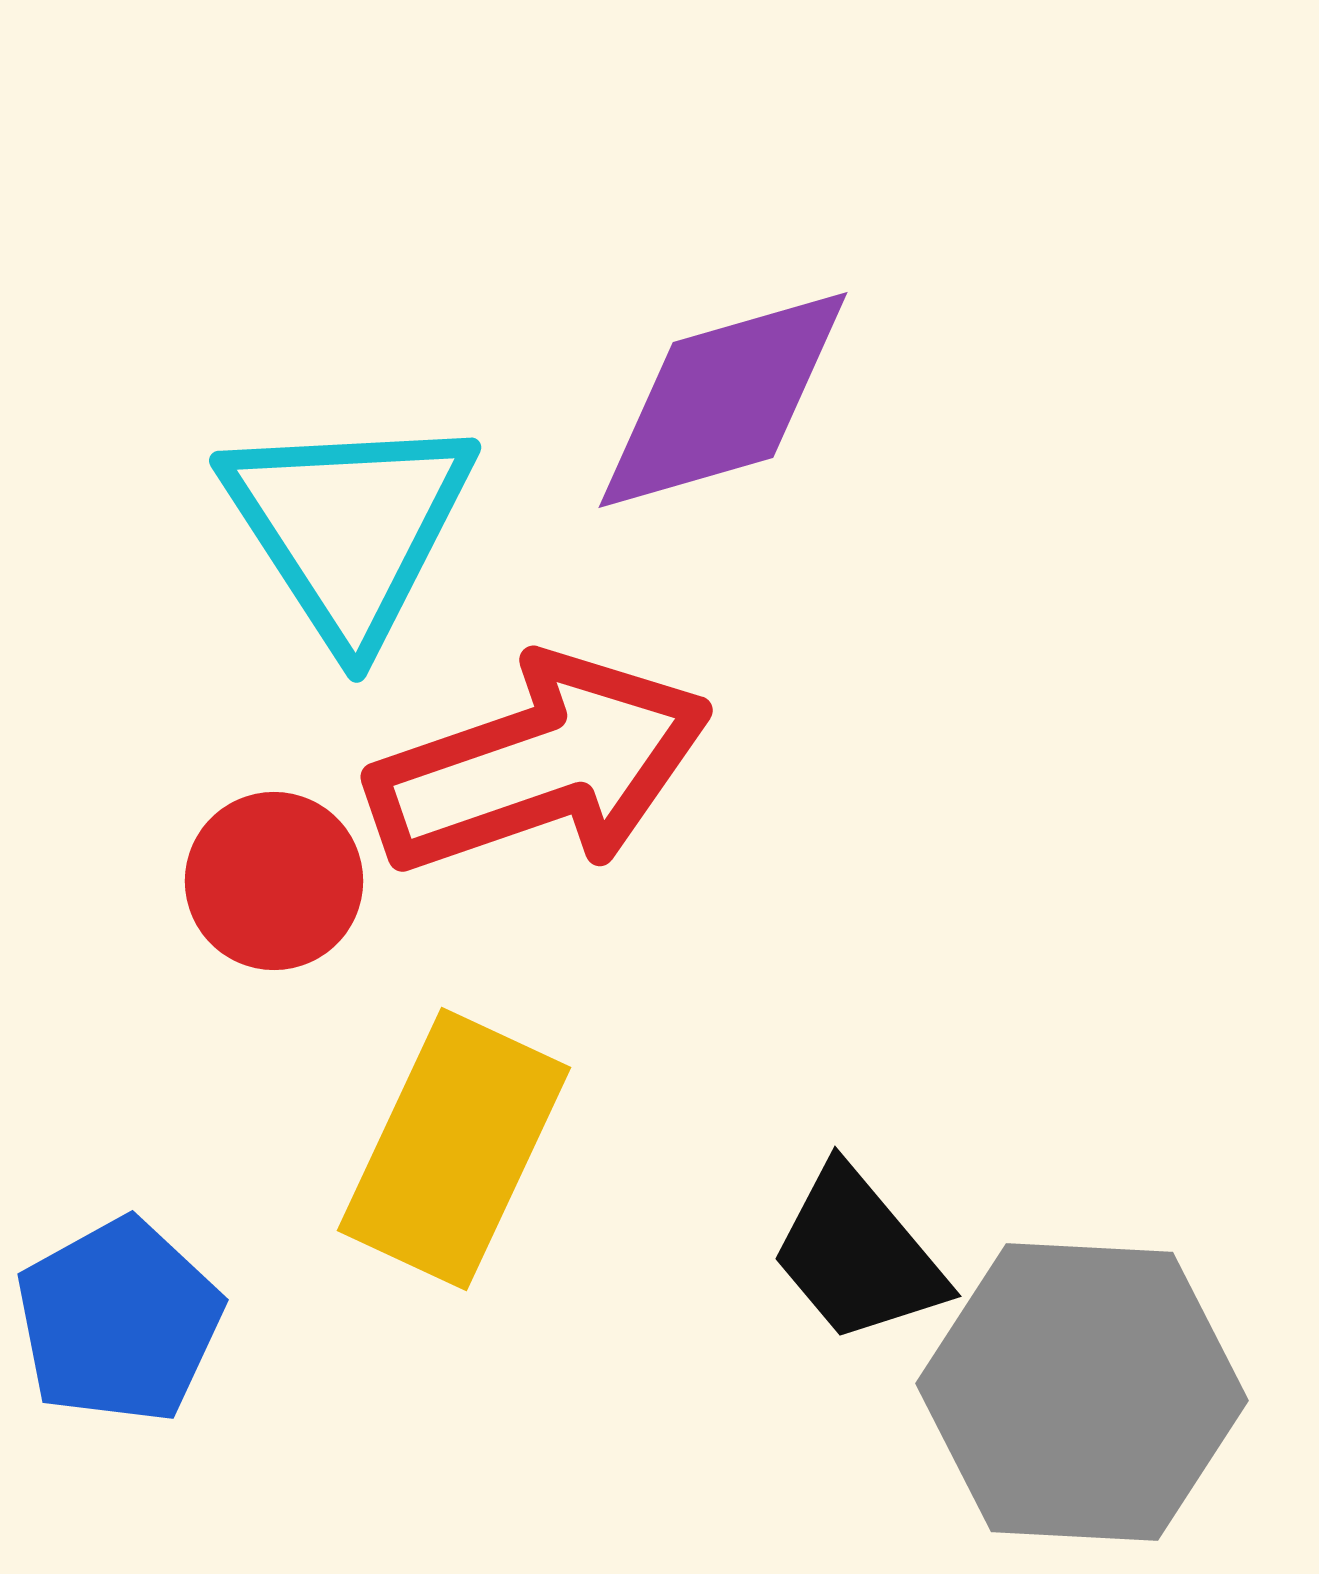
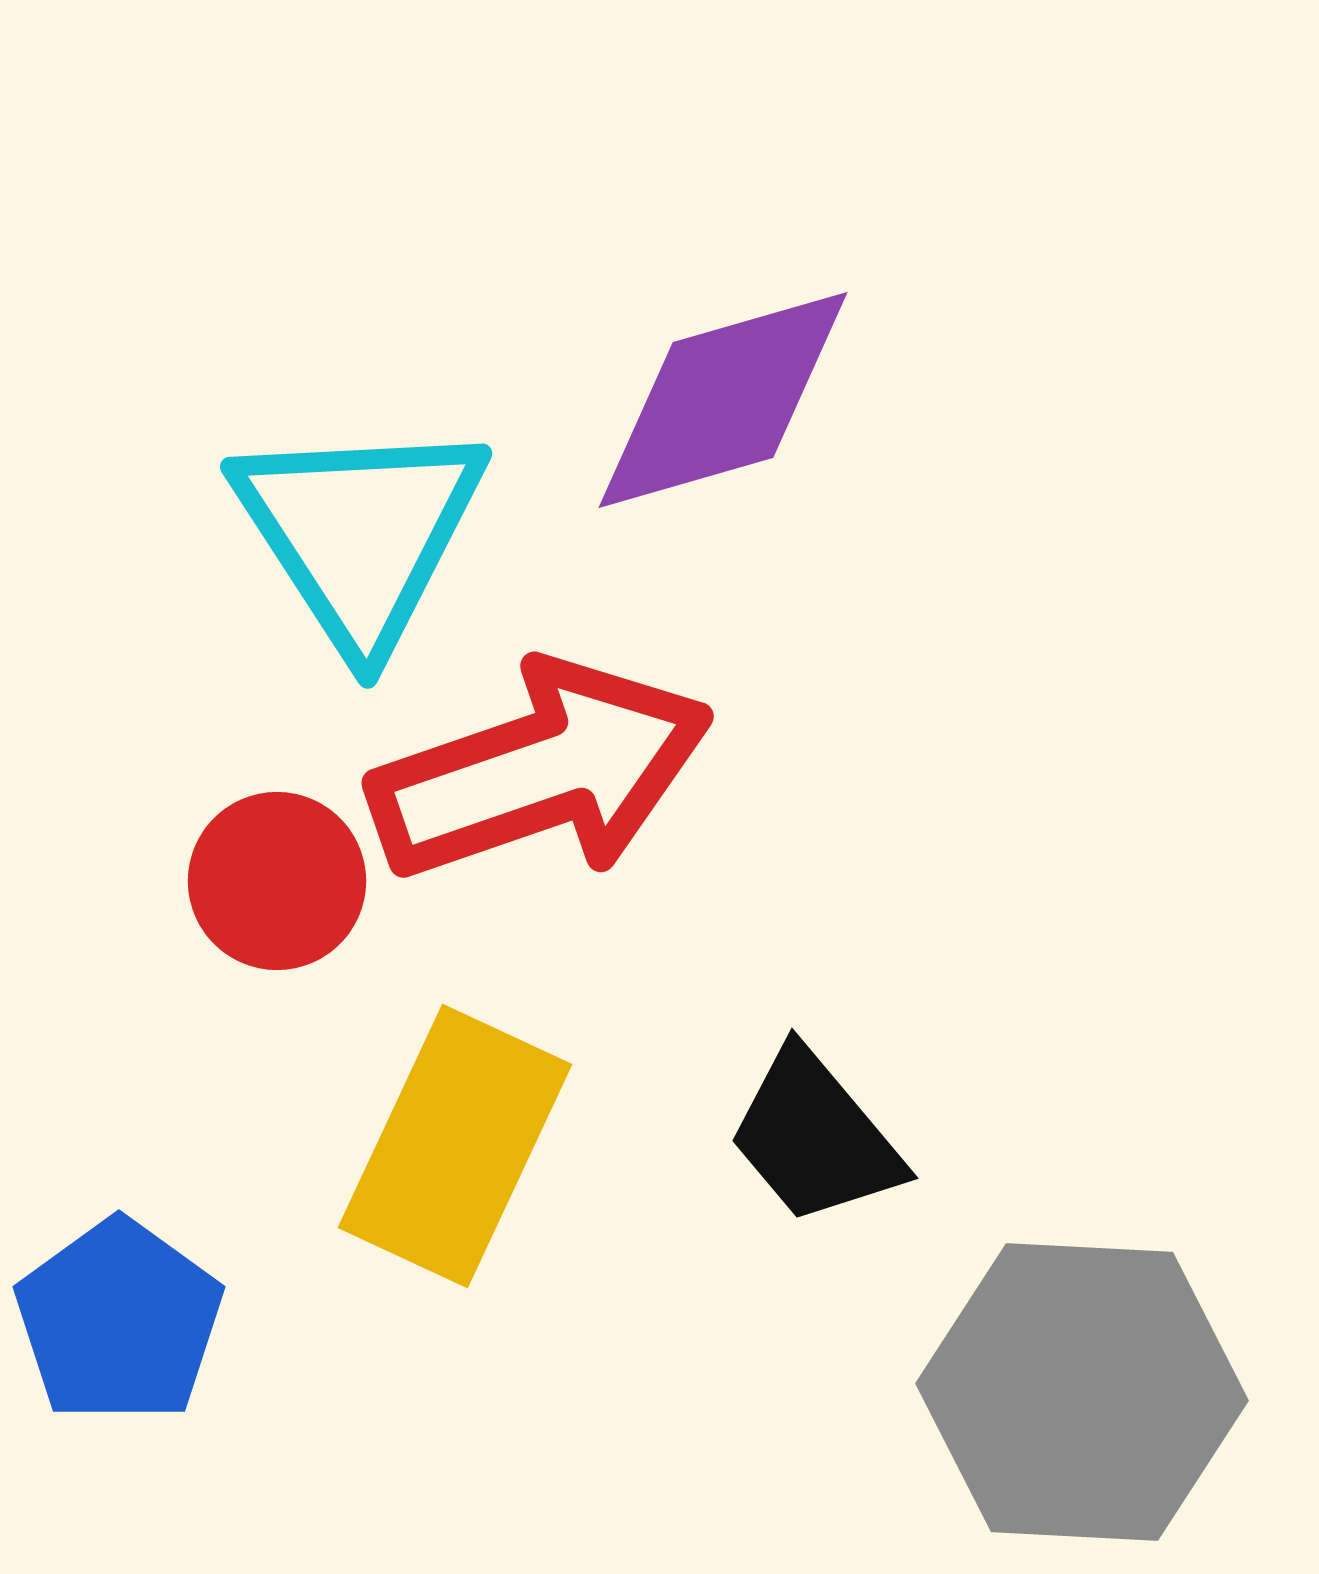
cyan triangle: moved 11 px right, 6 px down
red arrow: moved 1 px right, 6 px down
red circle: moved 3 px right
yellow rectangle: moved 1 px right, 3 px up
black trapezoid: moved 43 px left, 118 px up
blue pentagon: rotated 7 degrees counterclockwise
